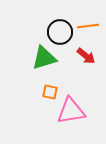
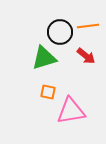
orange square: moved 2 px left
